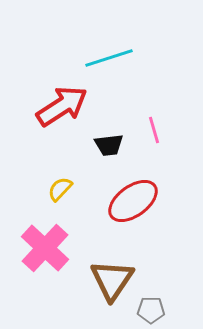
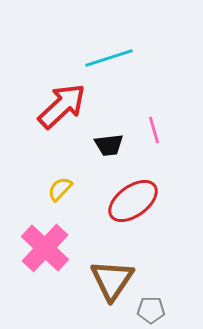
red arrow: rotated 10 degrees counterclockwise
